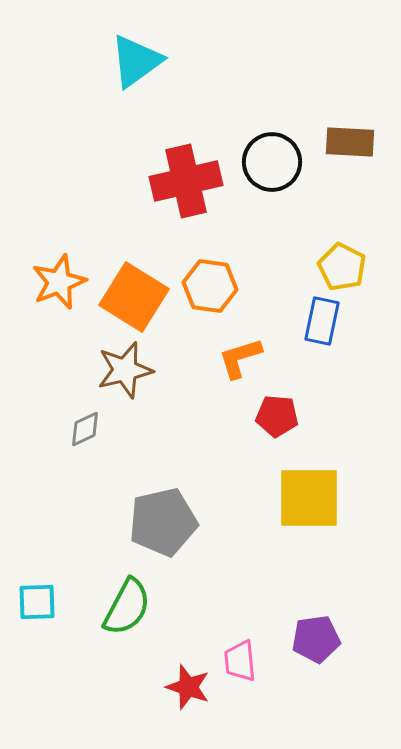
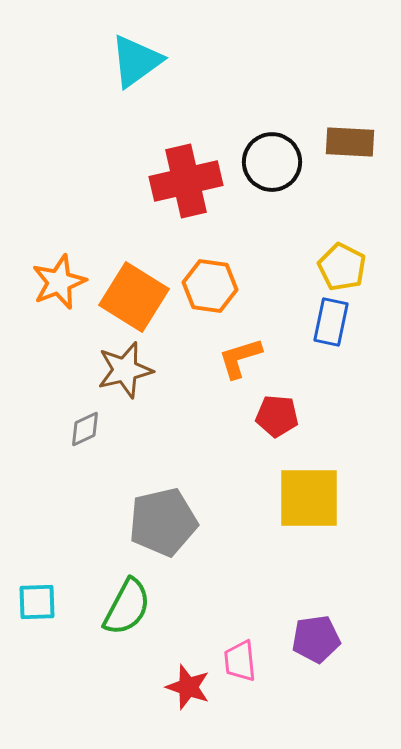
blue rectangle: moved 9 px right, 1 px down
